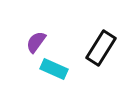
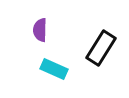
purple semicircle: moved 4 px right, 12 px up; rotated 35 degrees counterclockwise
